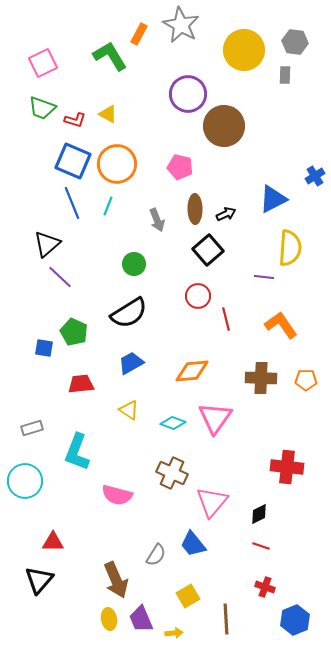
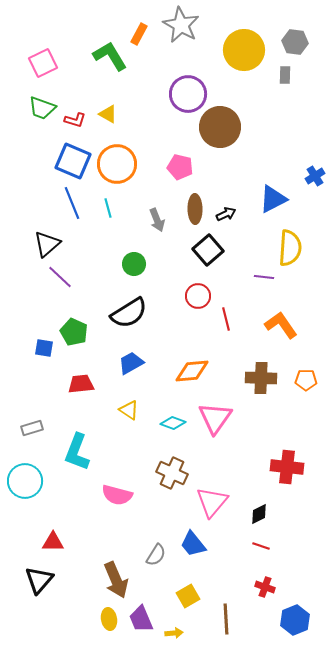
brown circle at (224, 126): moved 4 px left, 1 px down
cyan line at (108, 206): moved 2 px down; rotated 36 degrees counterclockwise
